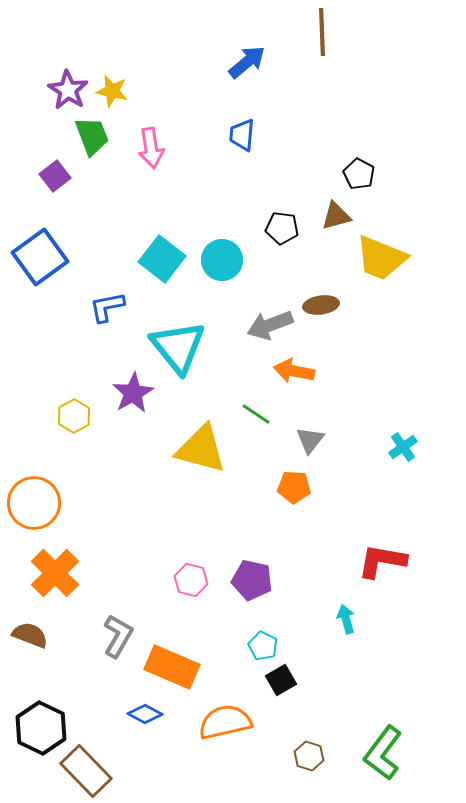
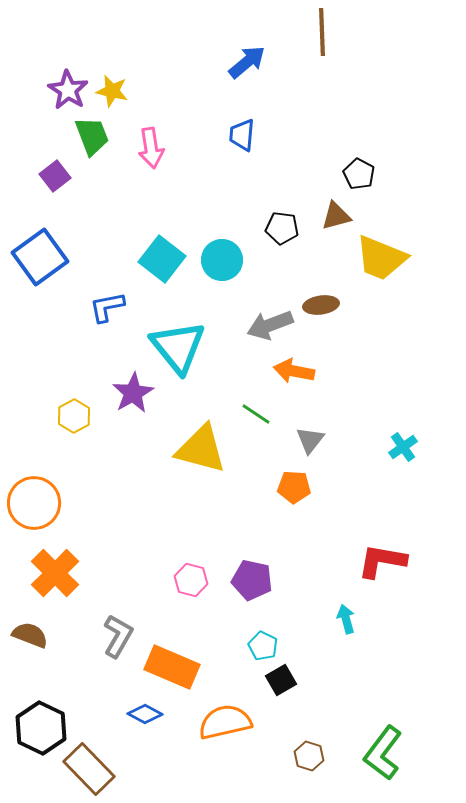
brown rectangle at (86, 771): moved 3 px right, 2 px up
